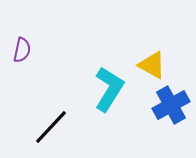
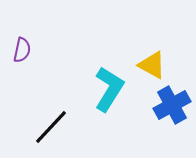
blue cross: moved 1 px right
